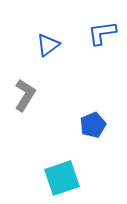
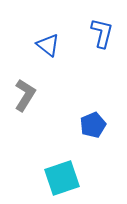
blue L-shape: rotated 112 degrees clockwise
blue triangle: rotated 45 degrees counterclockwise
